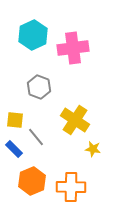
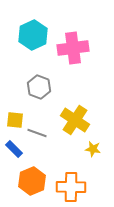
gray line: moved 1 px right, 4 px up; rotated 30 degrees counterclockwise
